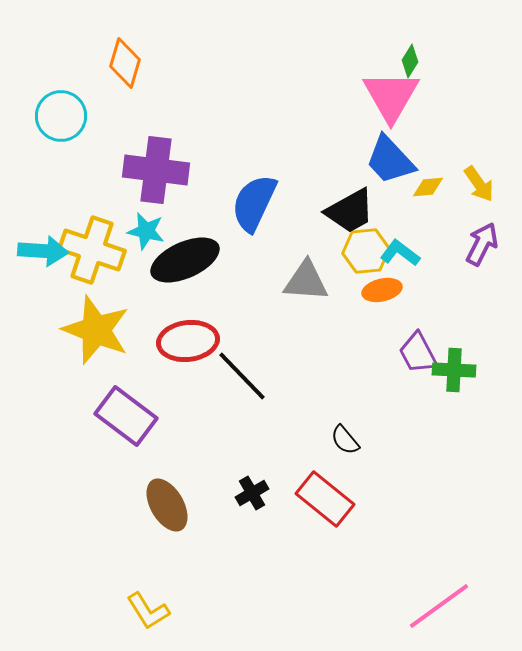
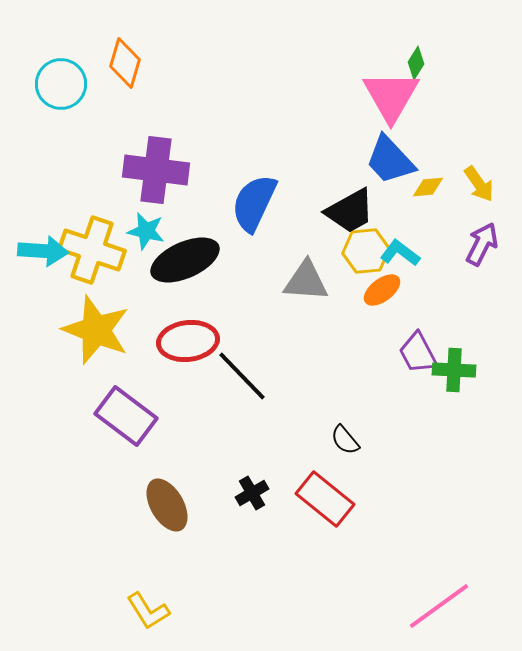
green diamond: moved 6 px right, 2 px down
cyan circle: moved 32 px up
orange ellipse: rotated 24 degrees counterclockwise
